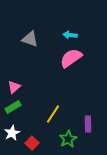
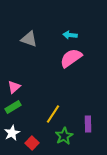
gray triangle: moved 1 px left
green star: moved 4 px left, 3 px up
